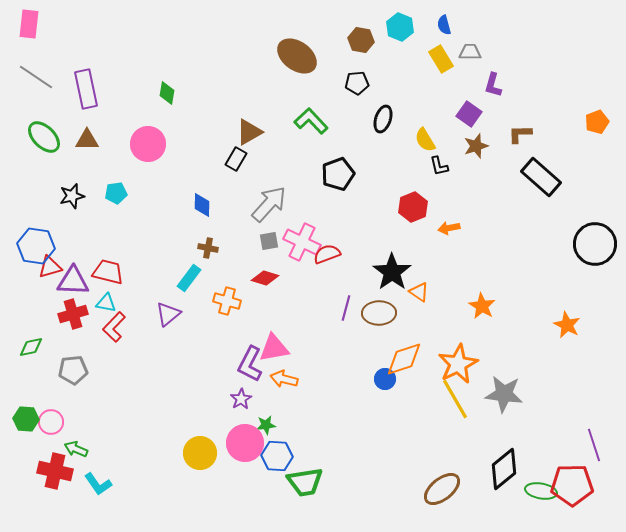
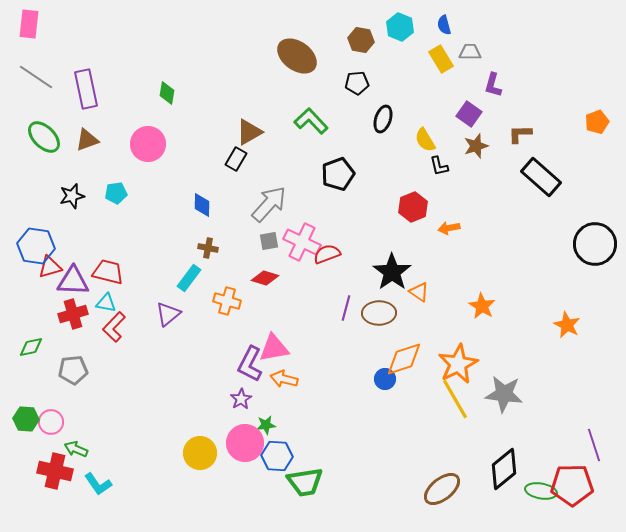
brown triangle at (87, 140): rotated 20 degrees counterclockwise
